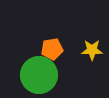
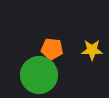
orange pentagon: rotated 15 degrees clockwise
